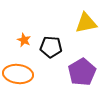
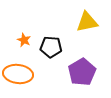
yellow triangle: moved 1 px right, 1 px up
